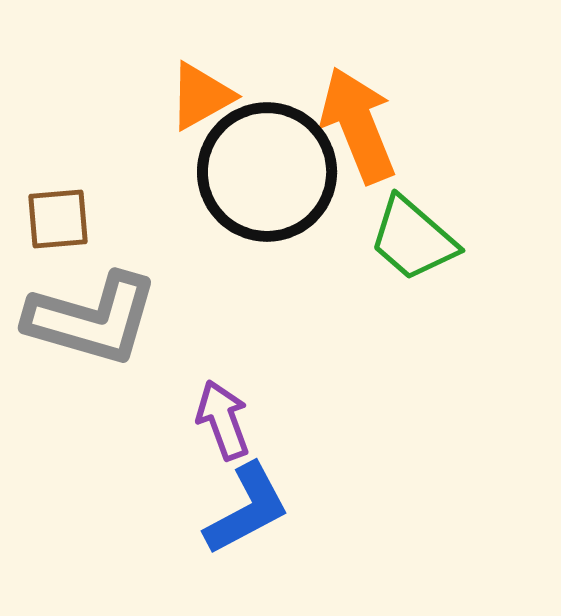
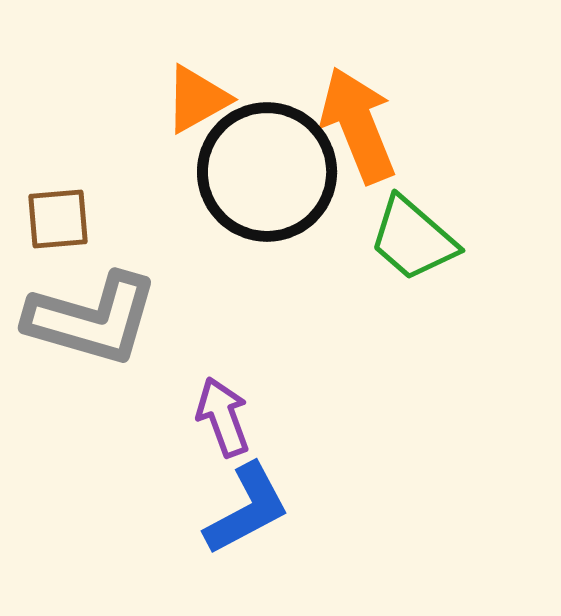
orange triangle: moved 4 px left, 3 px down
purple arrow: moved 3 px up
